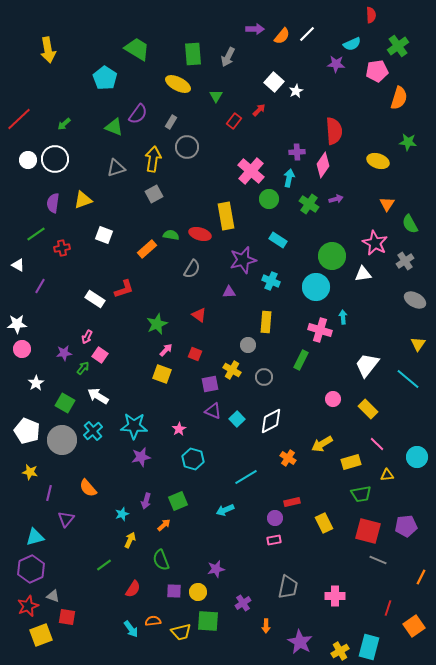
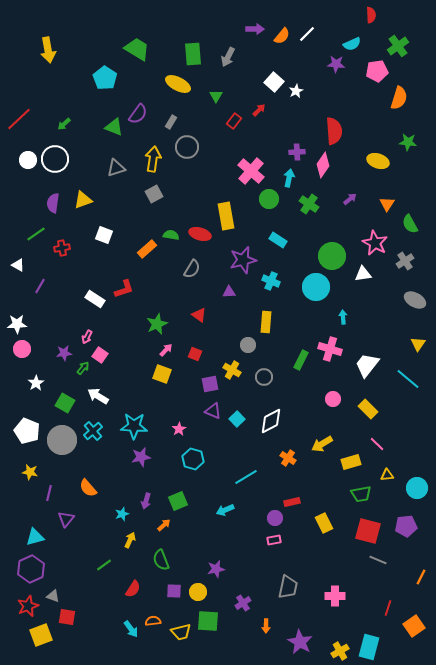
purple arrow at (336, 199): moved 14 px right; rotated 24 degrees counterclockwise
pink cross at (320, 330): moved 10 px right, 19 px down
cyan circle at (417, 457): moved 31 px down
